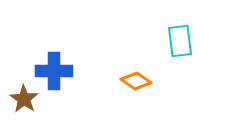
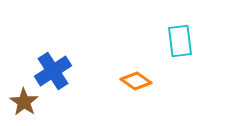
blue cross: moved 1 px left; rotated 33 degrees counterclockwise
brown star: moved 3 px down
